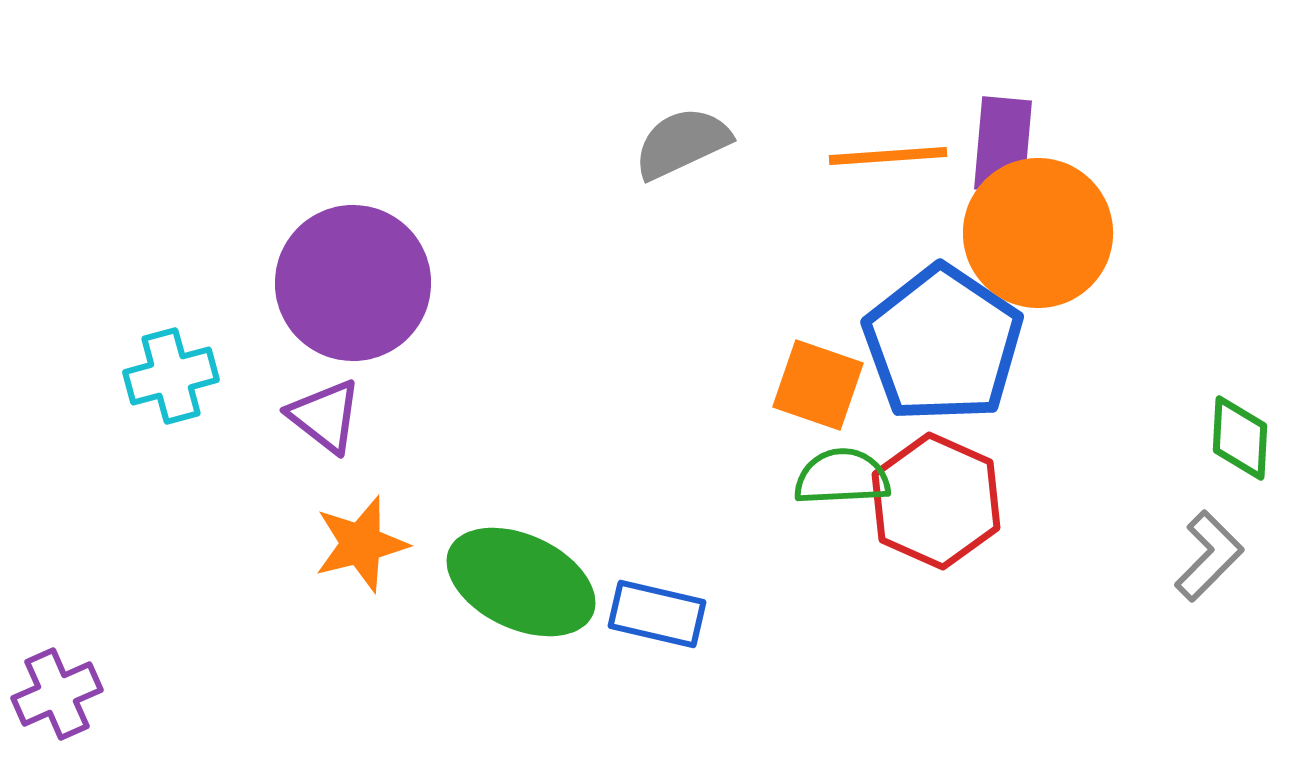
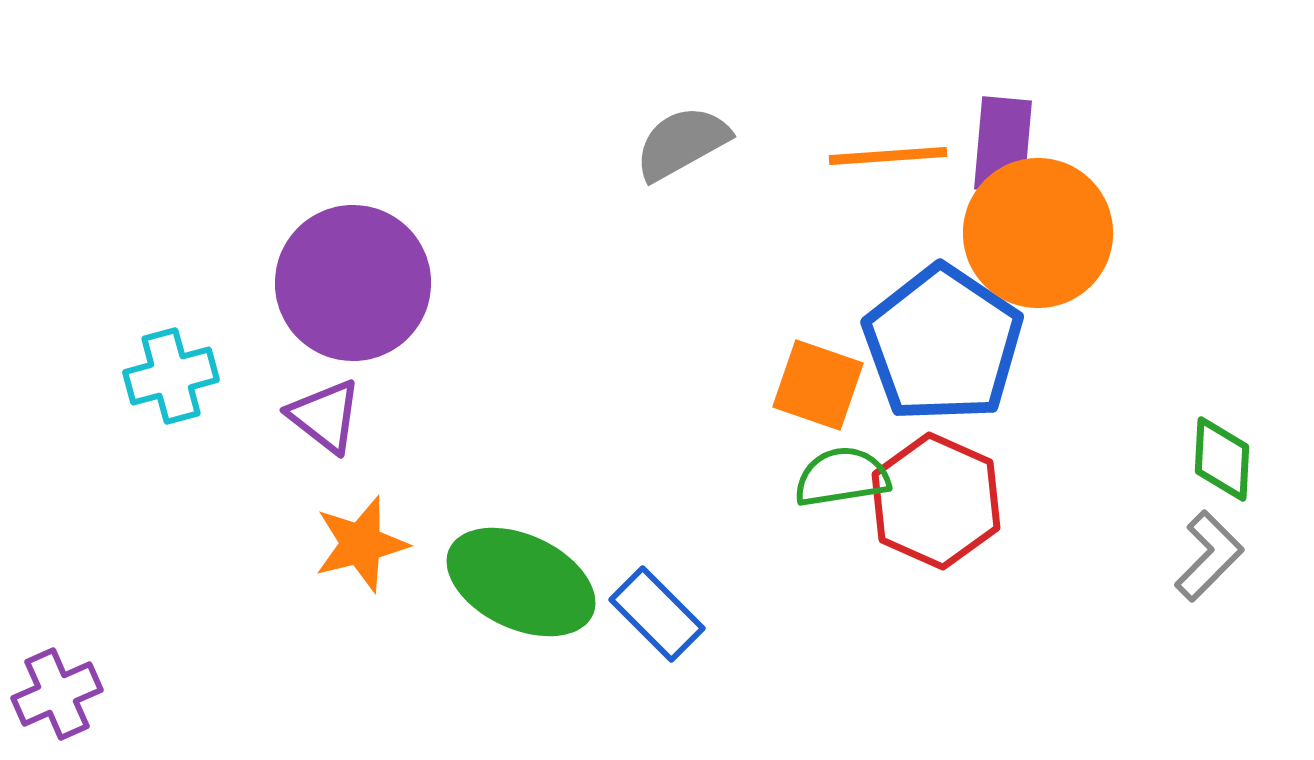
gray semicircle: rotated 4 degrees counterclockwise
green diamond: moved 18 px left, 21 px down
green semicircle: rotated 6 degrees counterclockwise
blue rectangle: rotated 32 degrees clockwise
